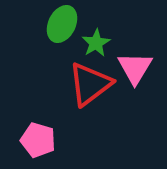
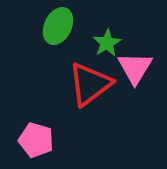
green ellipse: moved 4 px left, 2 px down
green star: moved 11 px right
pink pentagon: moved 2 px left
